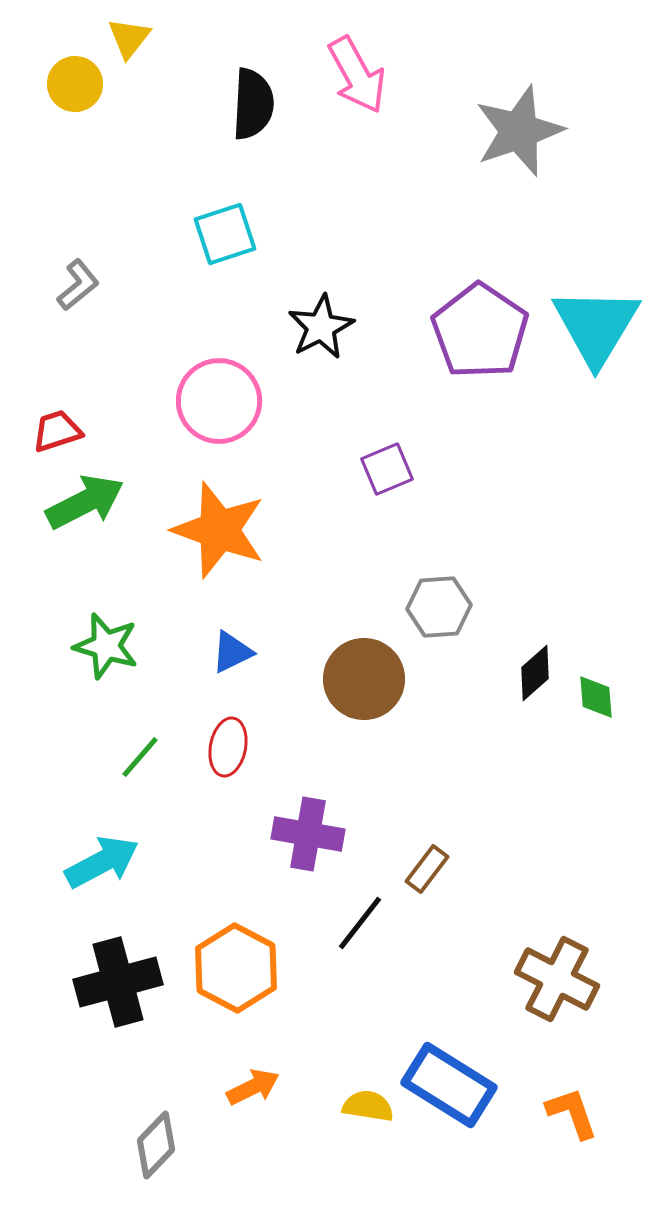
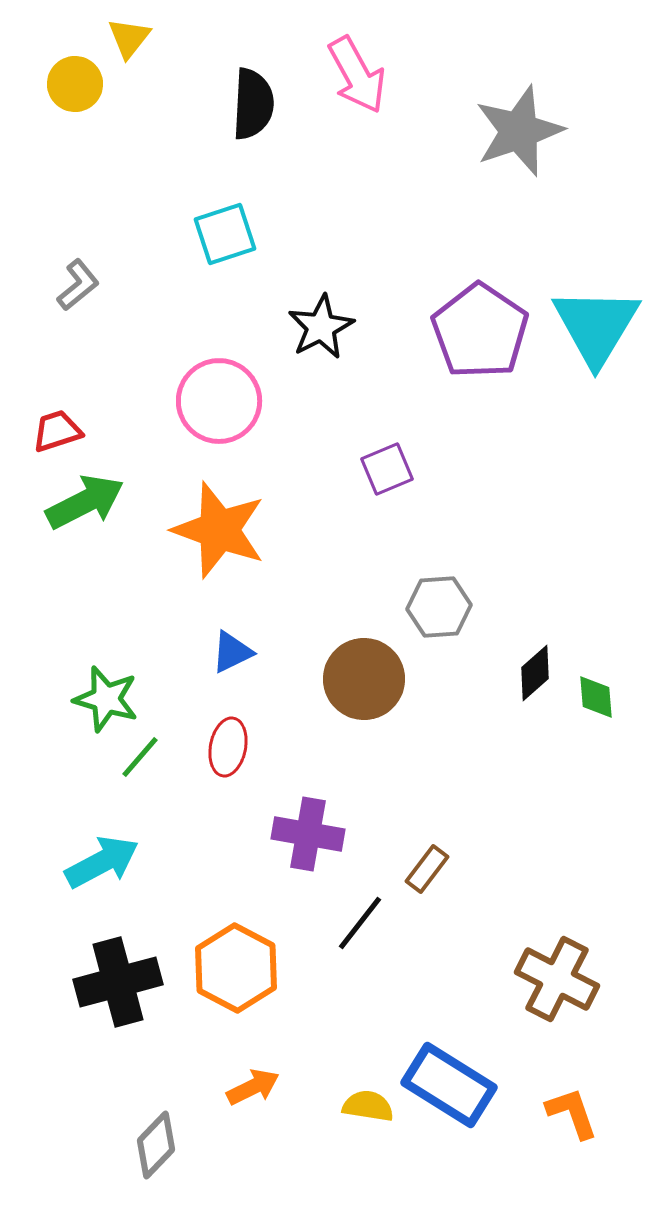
green star: moved 53 px down
